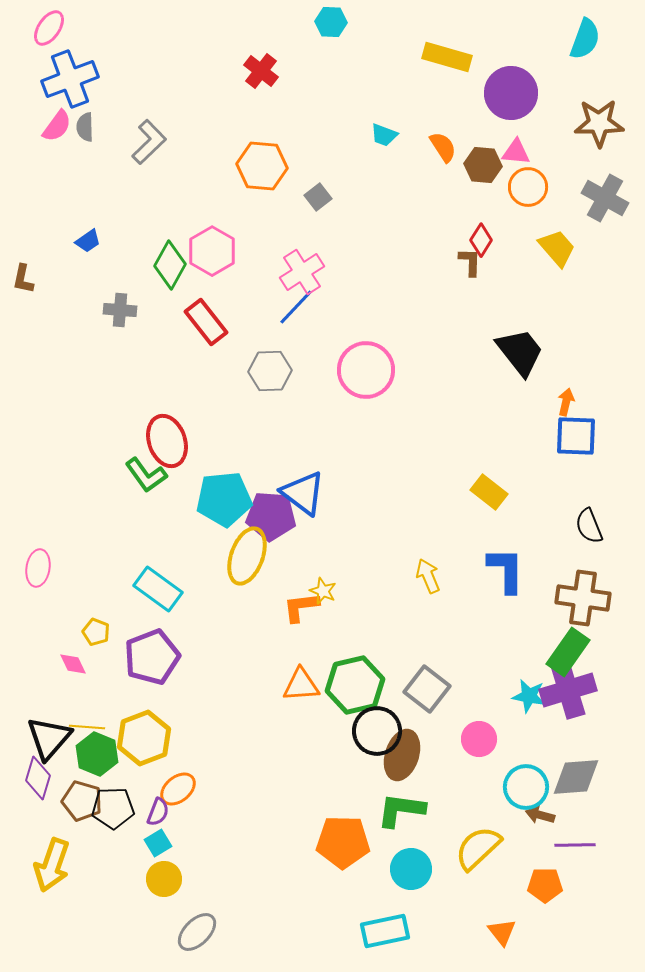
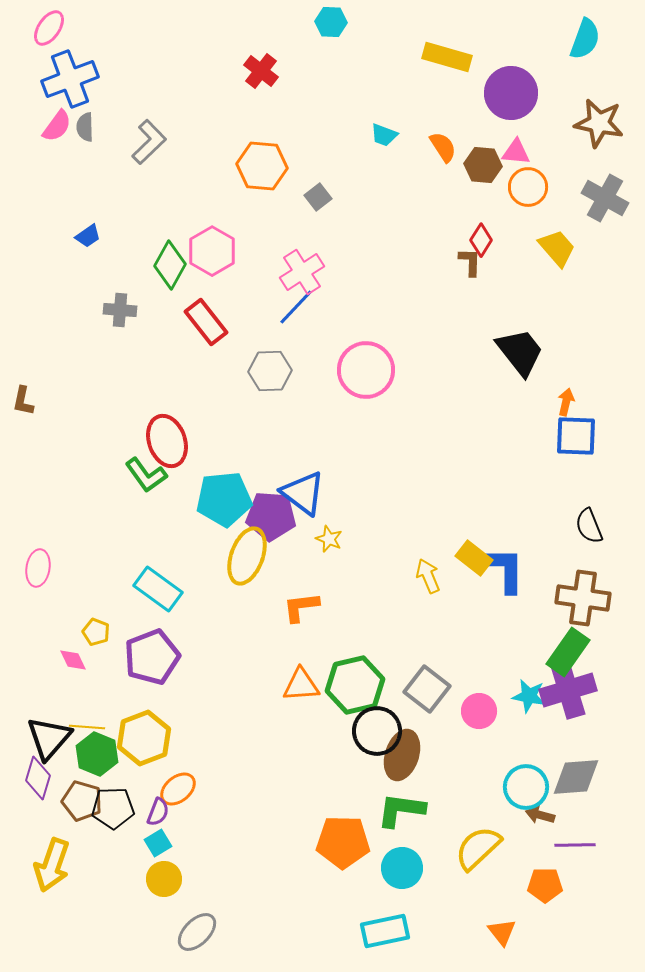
brown star at (599, 123): rotated 12 degrees clockwise
blue trapezoid at (88, 241): moved 5 px up
brown L-shape at (23, 279): moved 122 px down
yellow rectangle at (489, 492): moved 15 px left, 66 px down
yellow star at (323, 591): moved 6 px right, 52 px up
pink diamond at (73, 664): moved 4 px up
pink circle at (479, 739): moved 28 px up
cyan circle at (411, 869): moved 9 px left, 1 px up
